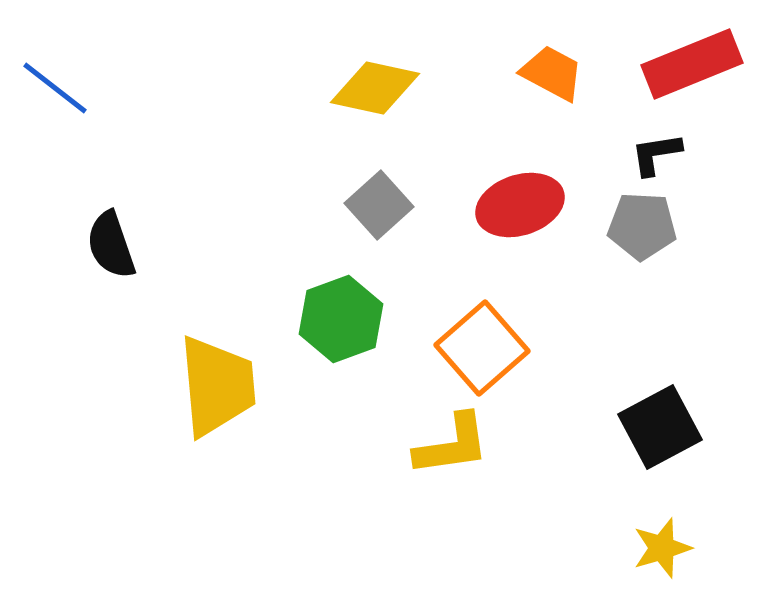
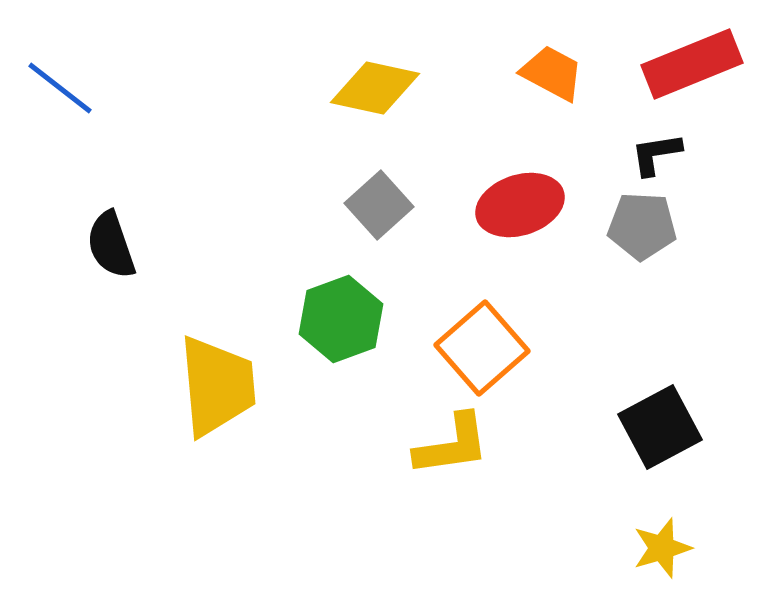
blue line: moved 5 px right
